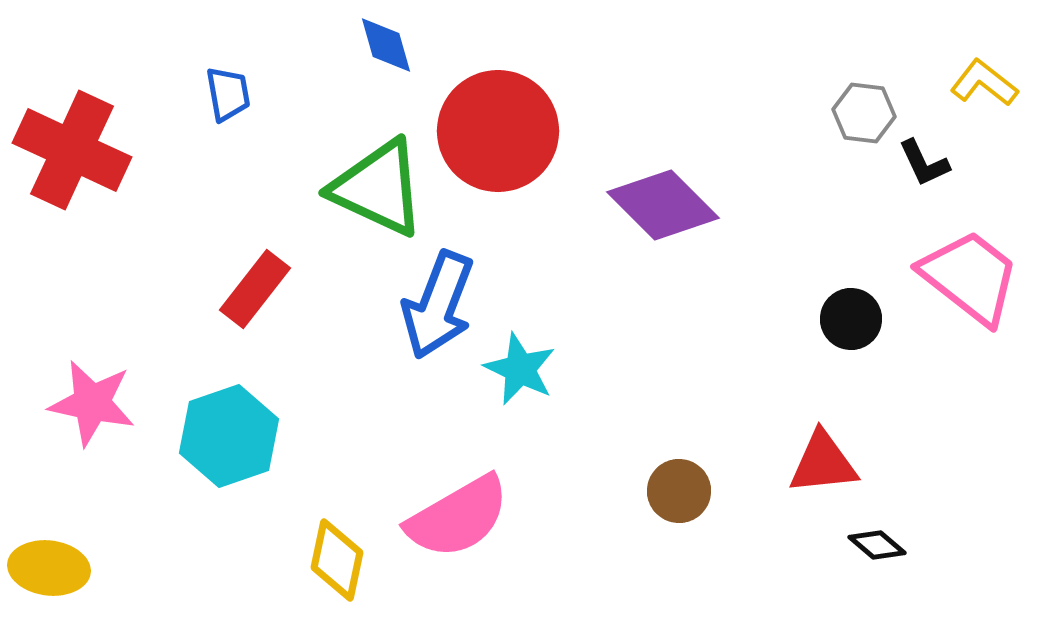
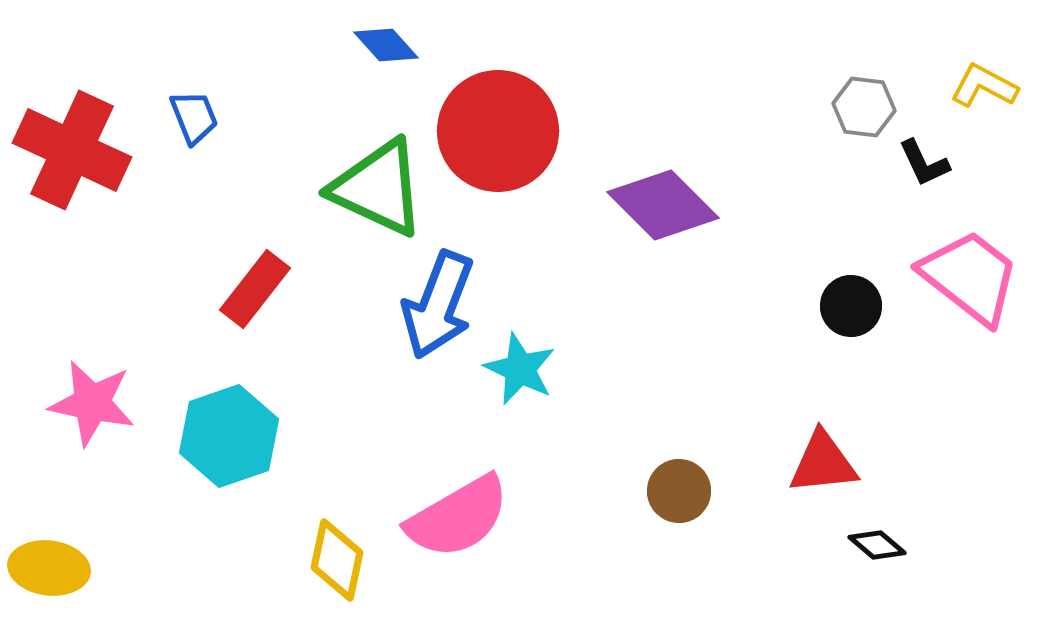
blue diamond: rotated 26 degrees counterclockwise
yellow L-shape: moved 3 px down; rotated 10 degrees counterclockwise
blue trapezoid: moved 34 px left, 23 px down; rotated 12 degrees counterclockwise
gray hexagon: moved 6 px up
black circle: moved 13 px up
